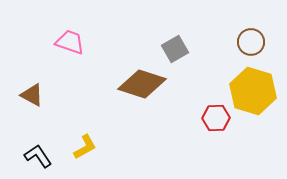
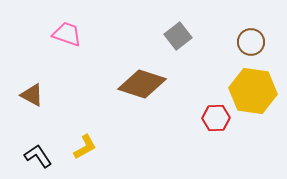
pink trapezoid: moved 3 px left, 8 px up
gray square: moved 3 px right, 13 px up; rotated 8 degrees counterclockwise
yellow hexagon: rotated 9 degrees counterclockwise
